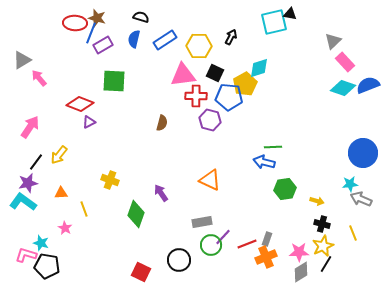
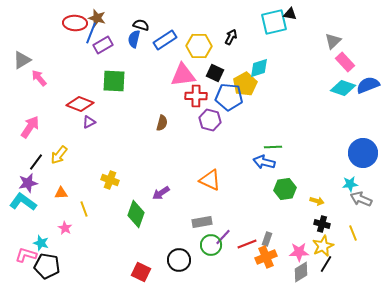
black semicircle at (141, 17): moved 8 px down
purple arrow at (161, 193): rotated 90 degrees counterclockwise
